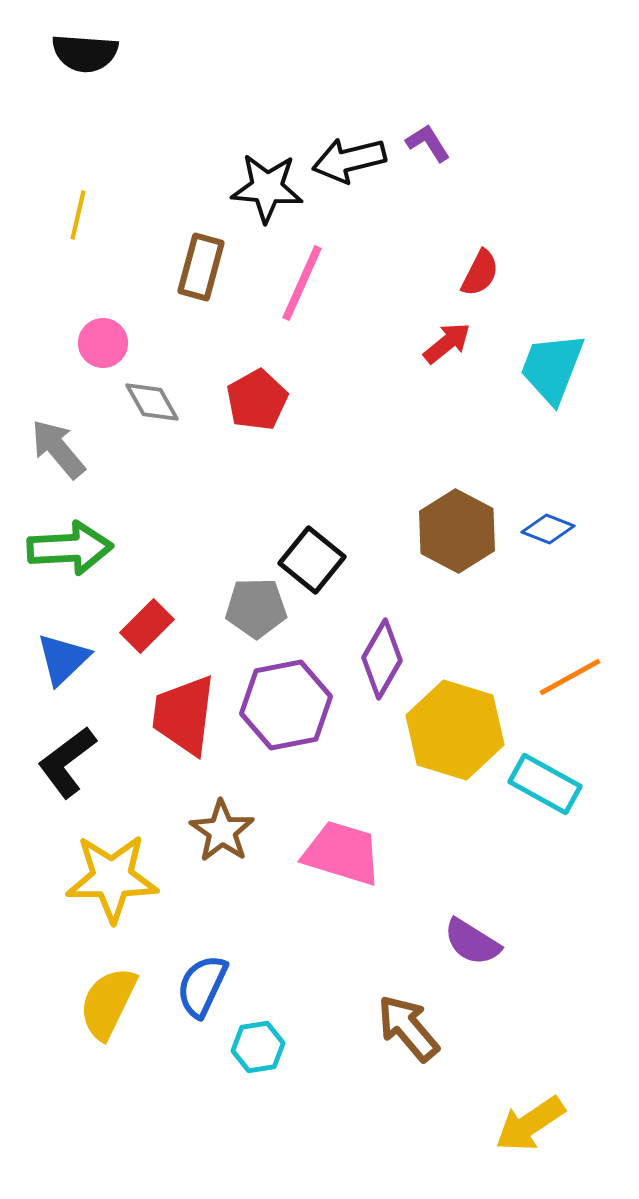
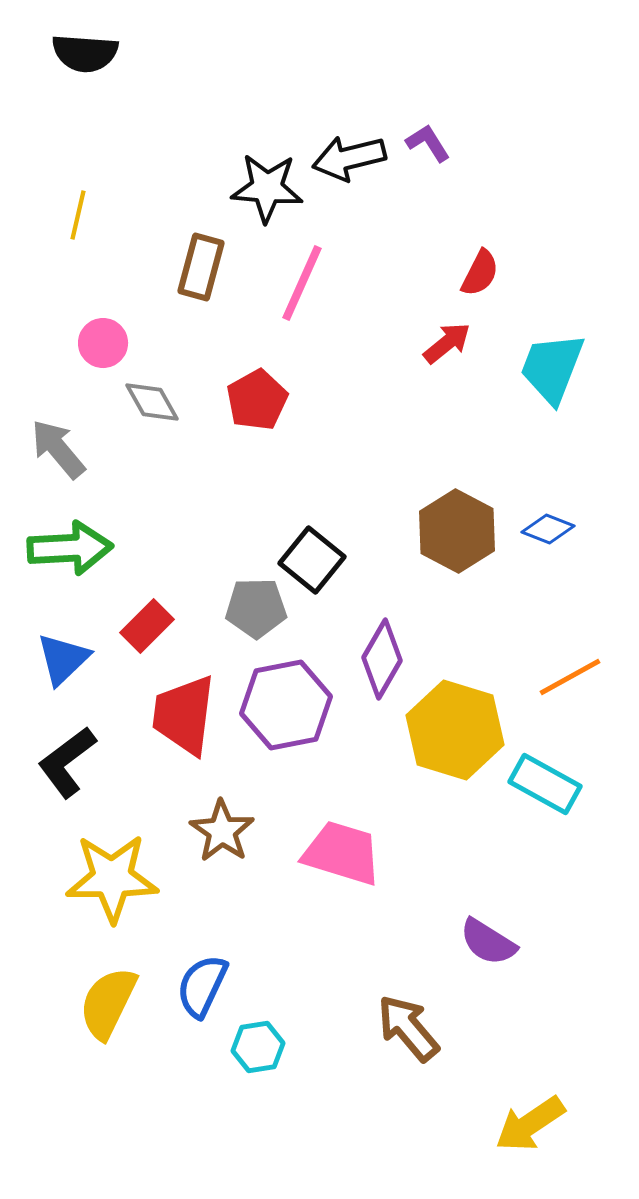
black arrow: moved 2 px up
purple semicircle: moved 16 px right
